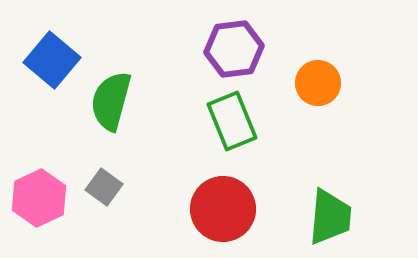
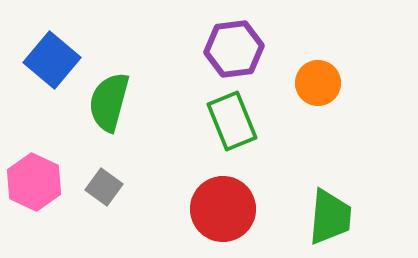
green semicircle: moved 2 px left, 1 px down
pink hexagon: moved 5 px left, 16 px up; rotated 10 degrees counterclockwise
